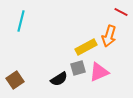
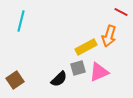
black semicircle: rotated 12 degrees counterclockwise
